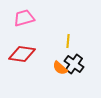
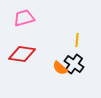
yellow line: moved 9 px right, 1 px up
